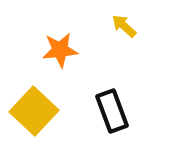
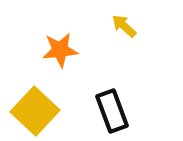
yellow square: moved 1 px right
